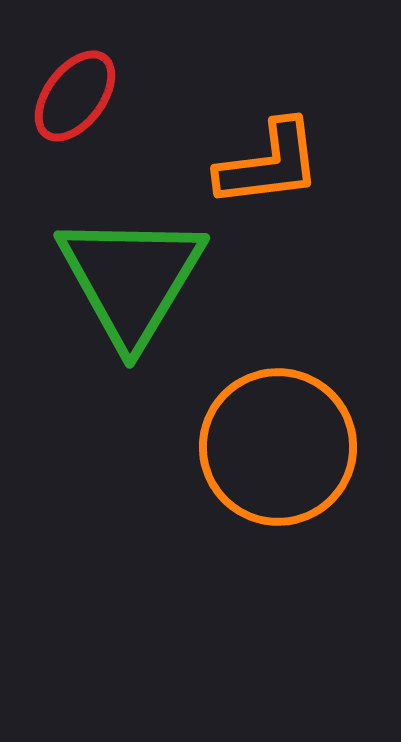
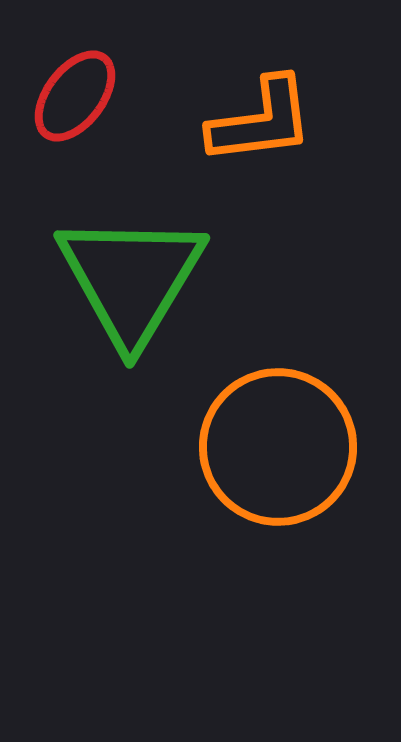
orange L-shape: moved 8 px left, 43 px up
